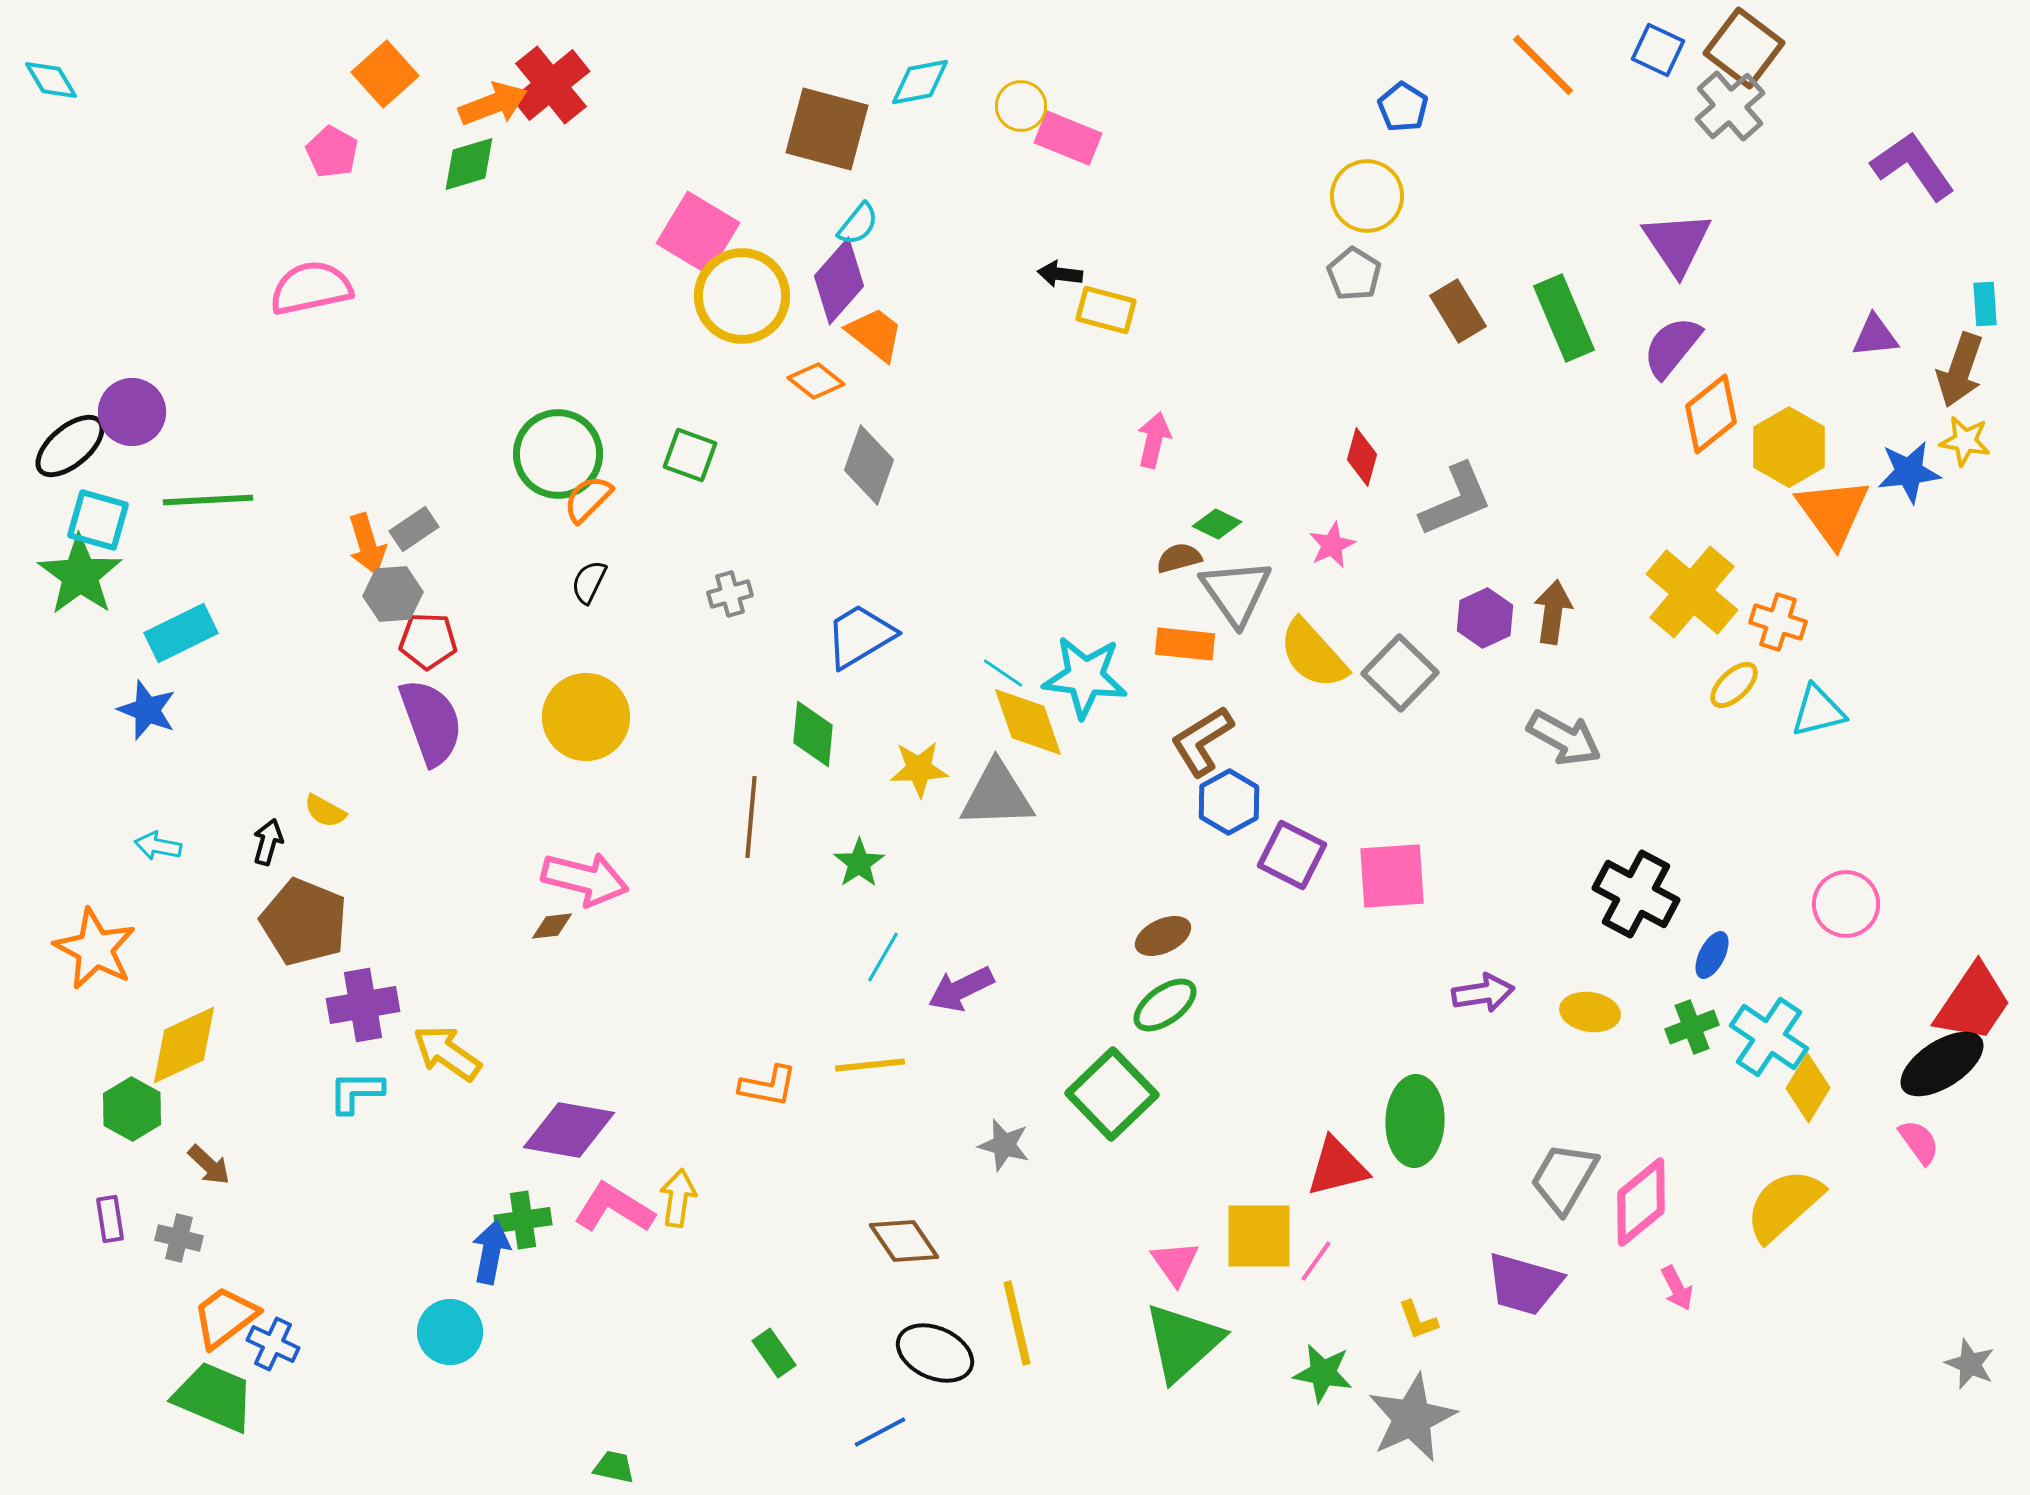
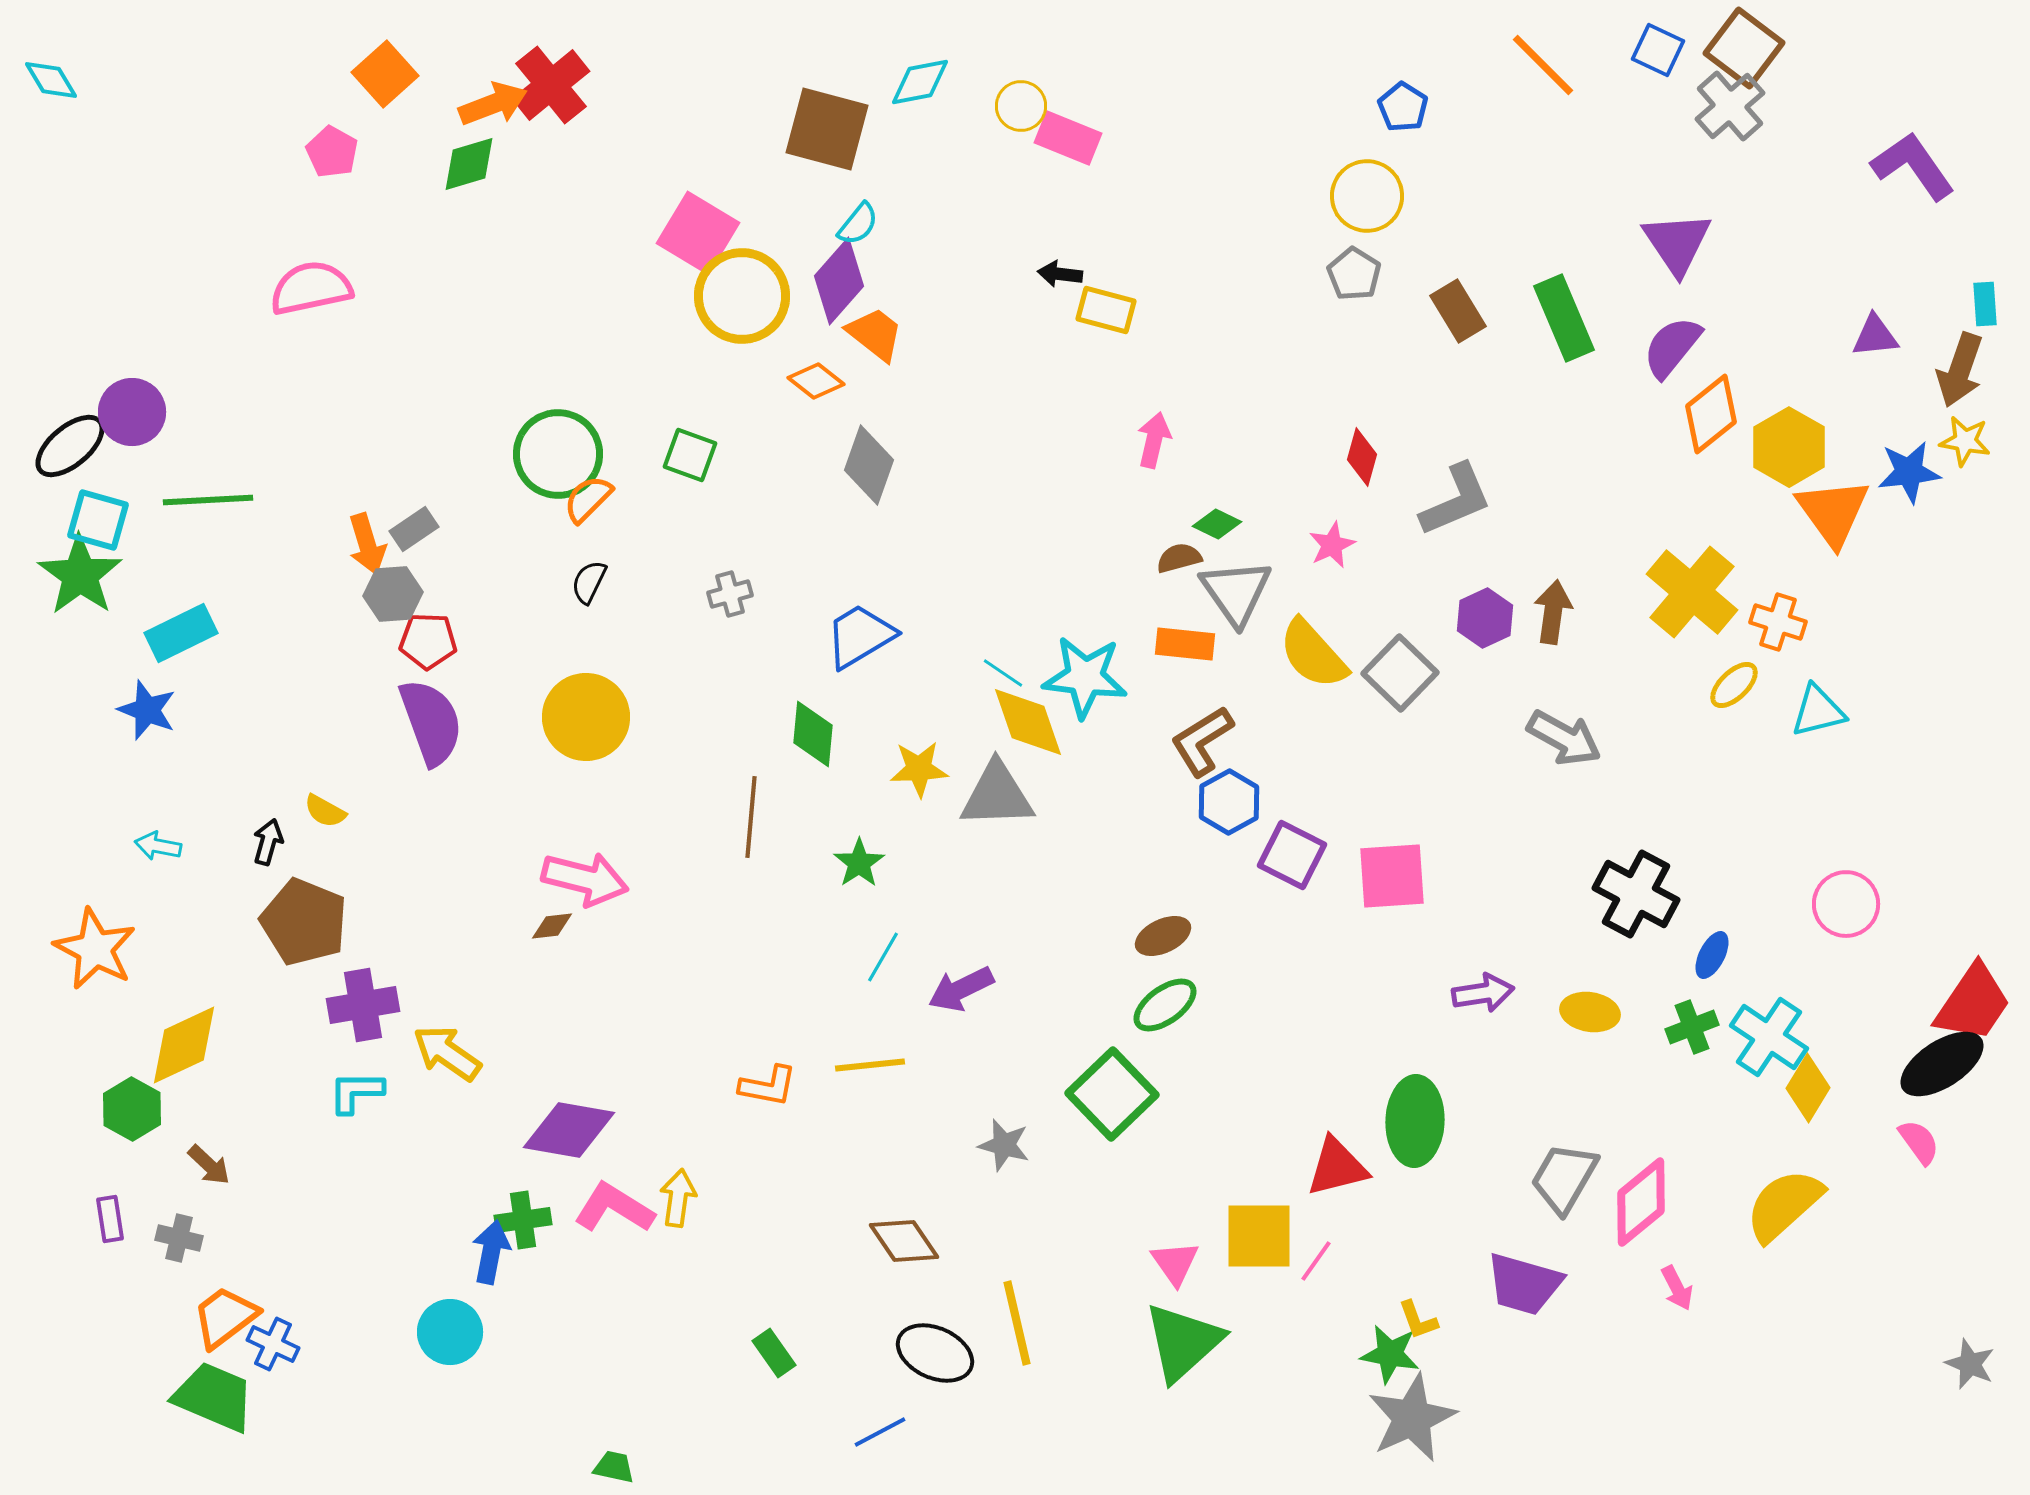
green star at (1323, 1373): moved 67 px right, 19 px up
